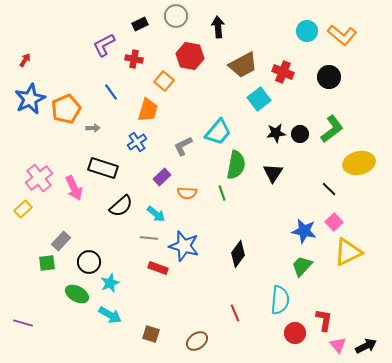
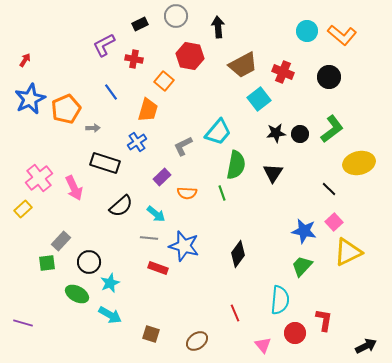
black rectangle at (103, 168): moved 2 px right, 5 px up
pink triangle at (338, 345): moved 75 px left
